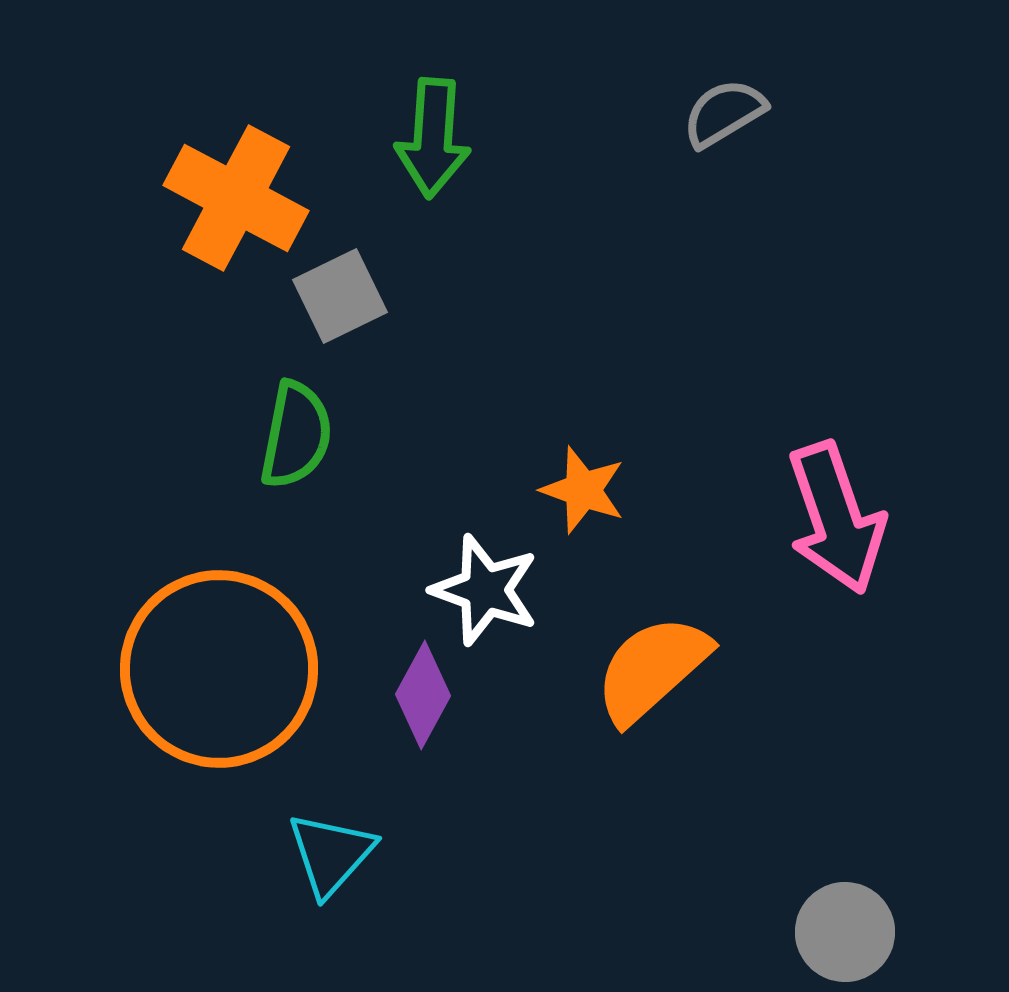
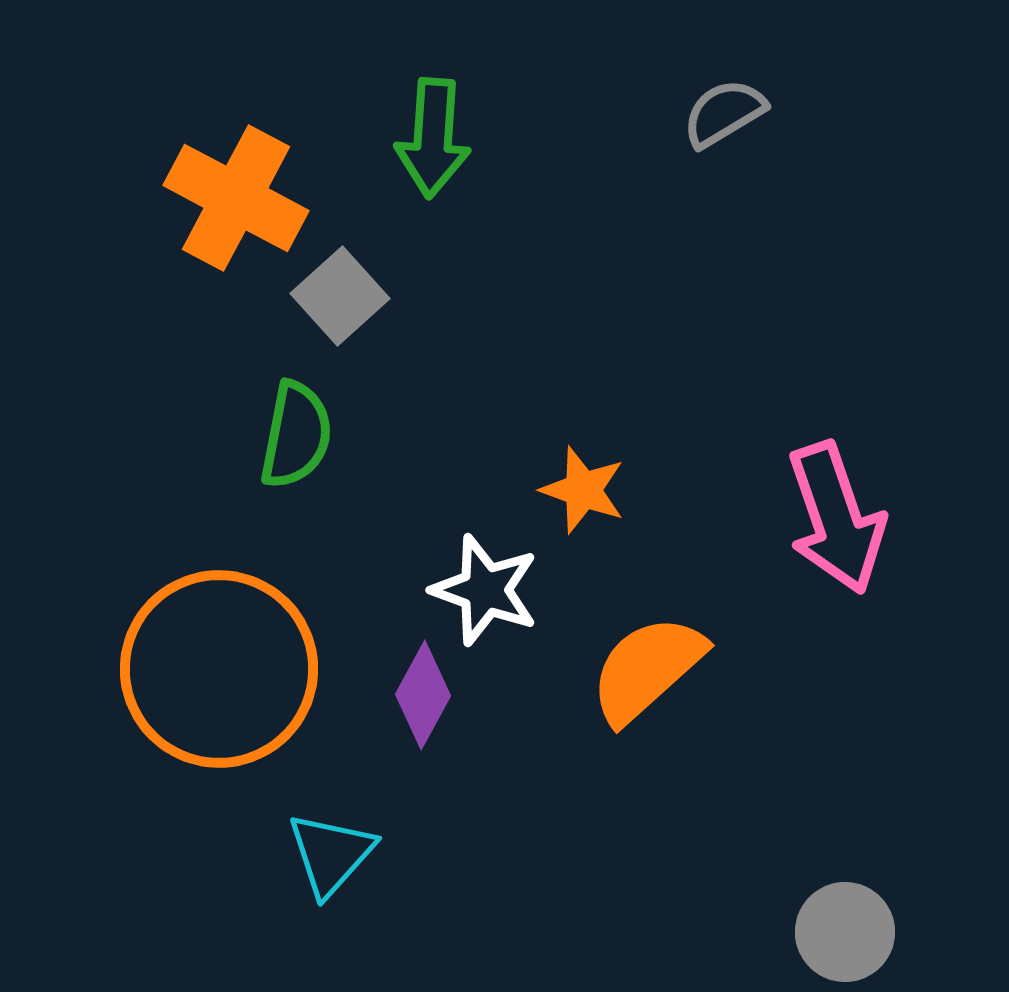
gray square: rotated 16 degrees counterclockwise
orange semicircle: moved 5 px left
